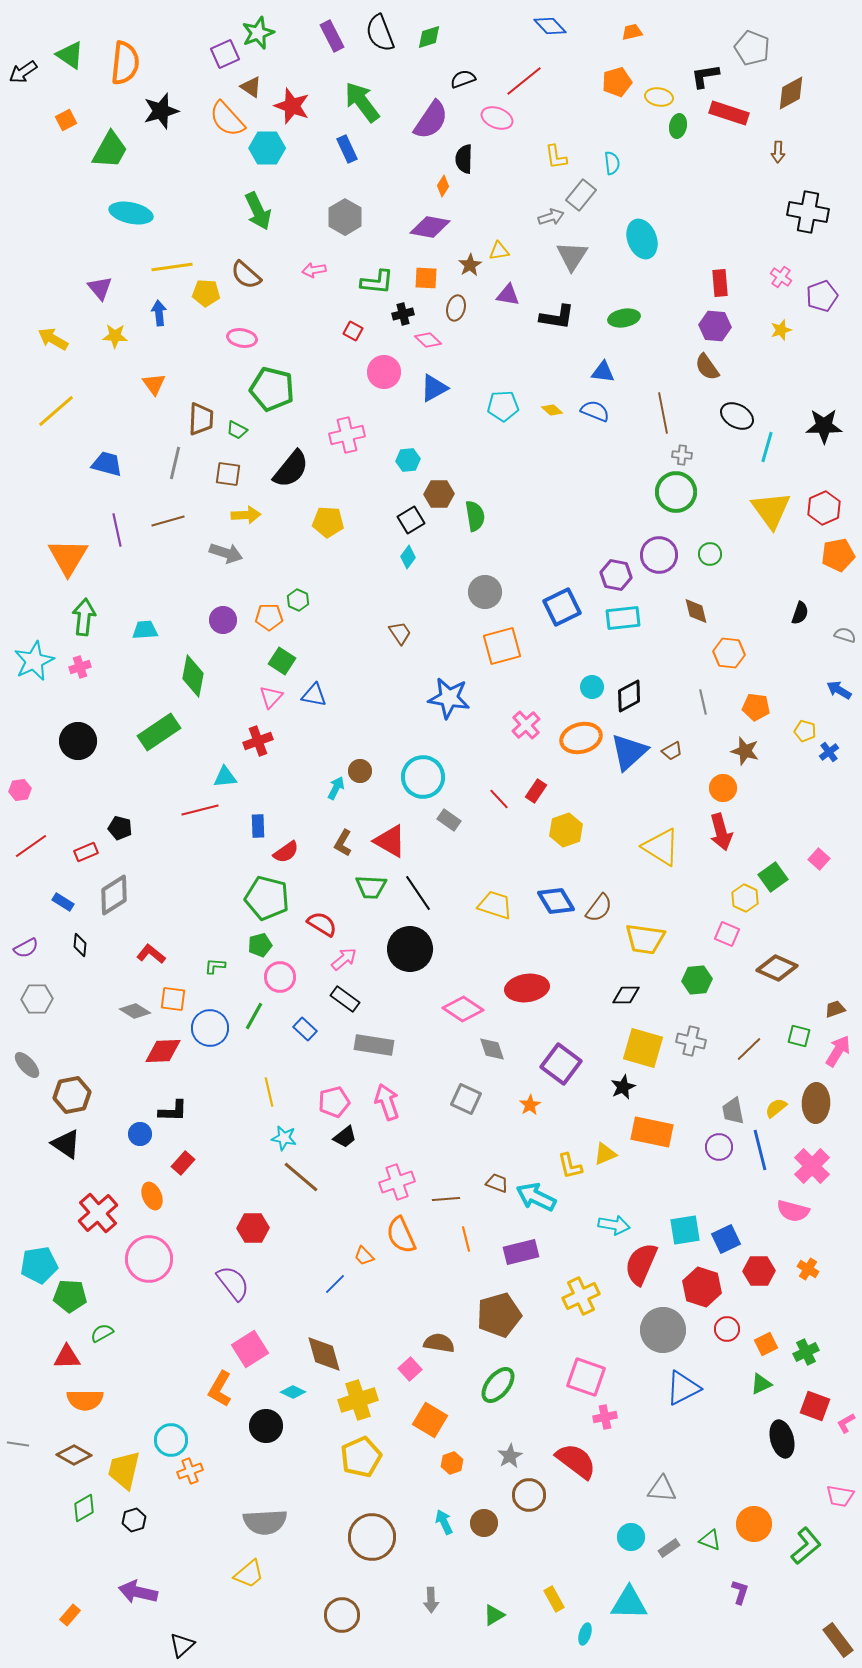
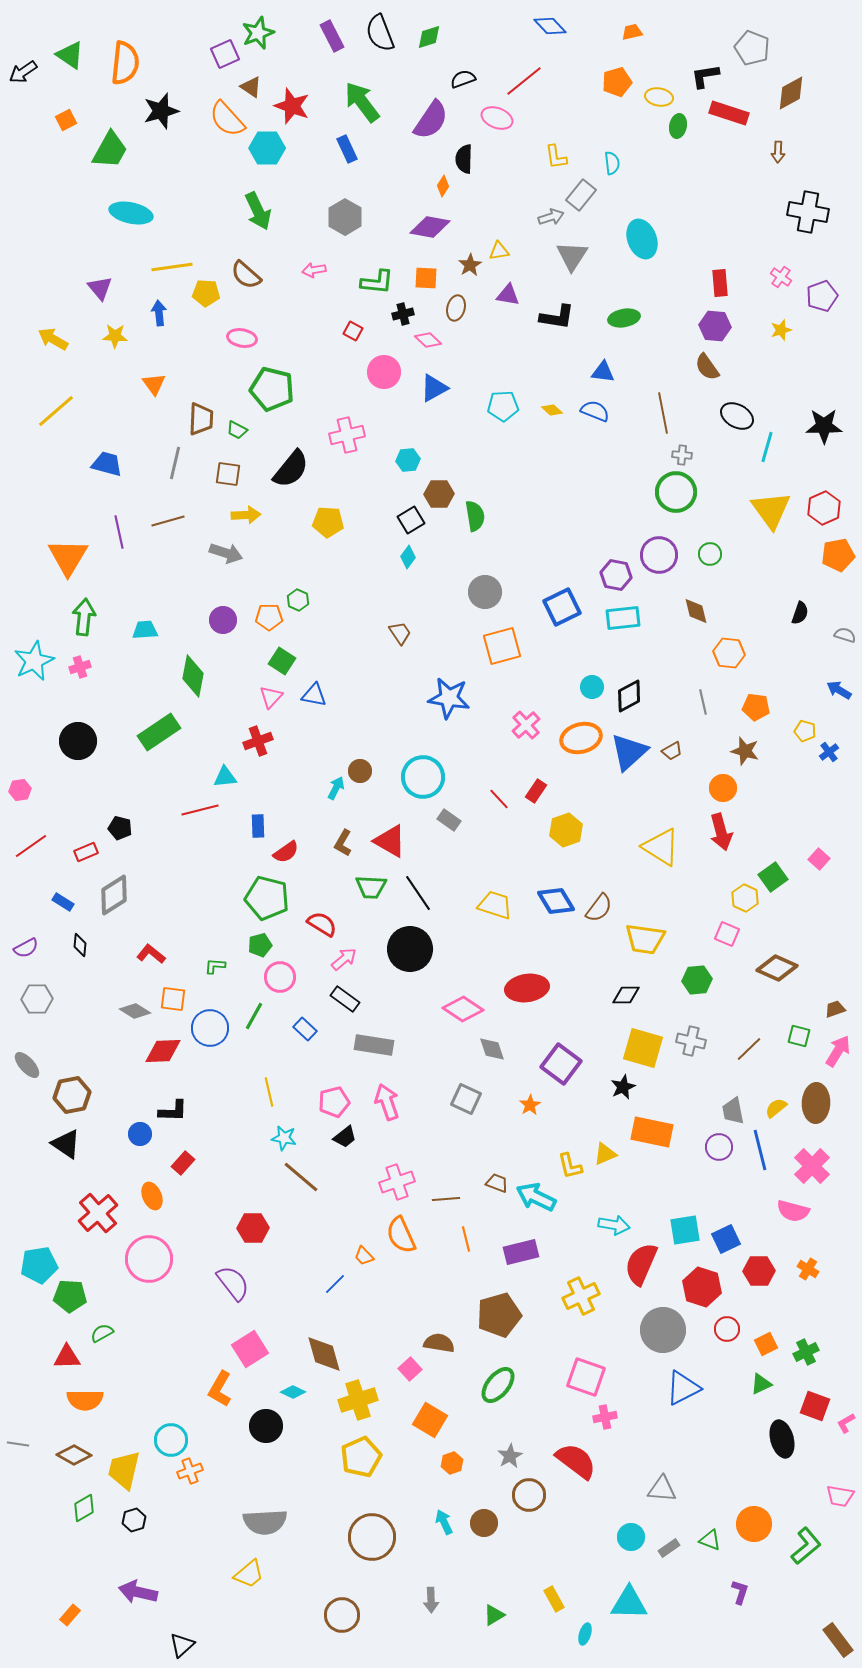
purple line at (117, 530): moved 2 px right, 2 px down
